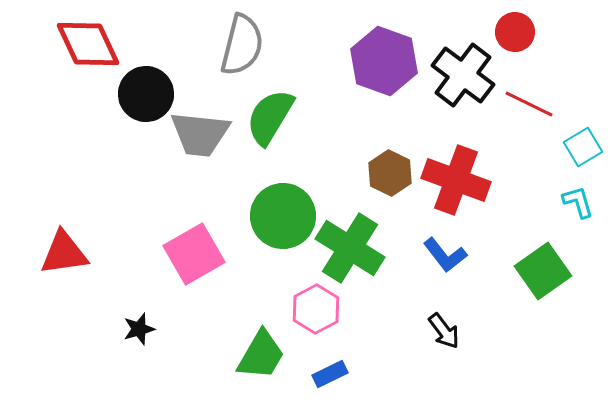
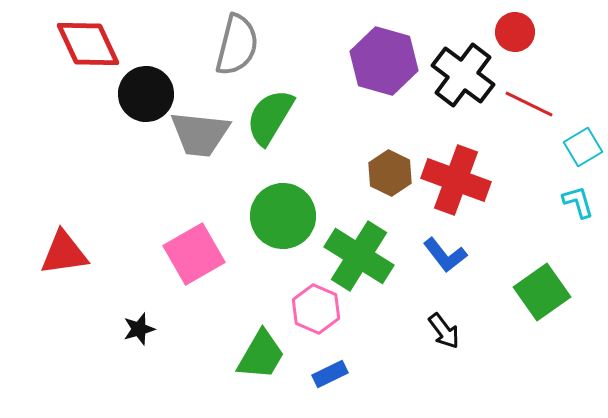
gray semicircle: moved 5 px left
purple hexagon: rotated 4 degrees counterclockwise
green cross: moved 9 px right, 8 px down
green square: moved 1 px left, 21 px down
pink hexagon: rotated 9 degrees counterclockwise
